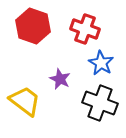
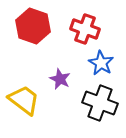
yellow trapezoid: moved 1 px left, 1 px up
